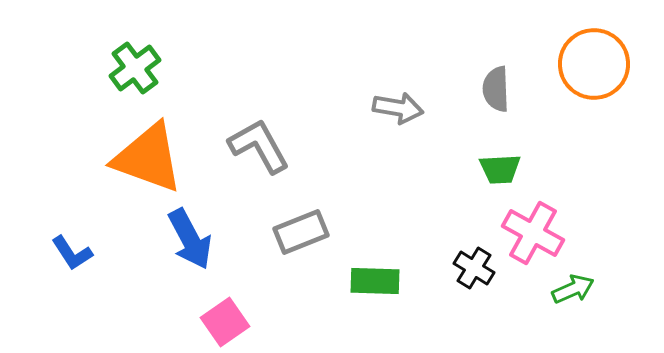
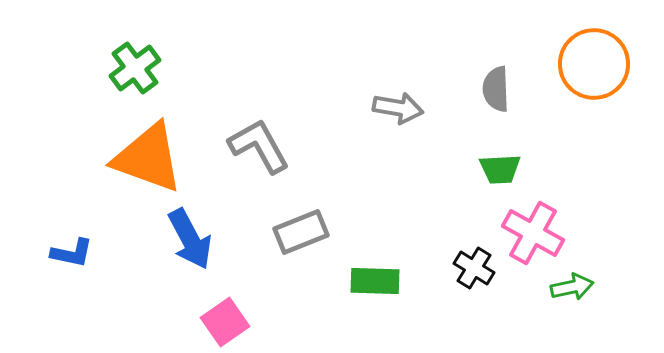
blue L-shape: rotated 45 degrees counterclockwise
green arrow: moved 1 px left, 2 px up; rotated 12 degrees clockwise
